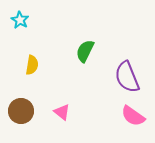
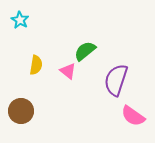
green semicircle: rotated 25 degrees clockwise
yellow semicircle: moved 4 px right
purple semicircle: moved 11 px left, 3 px down; rotated 40 degrees clockwise
pink triangle: moved 6 px right, 41 px up
